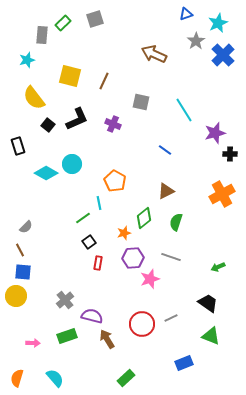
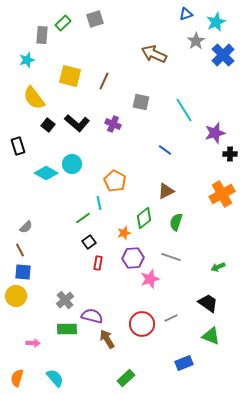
cyan star at (218, 23): moved 2 px left, 1 px up
black L-shape at (77, 119): moved 4 px down; rotated 65 degrees clockwise
green rectangle at (67, 336): moved 7 px up; rotated 18 degrees clockwise
